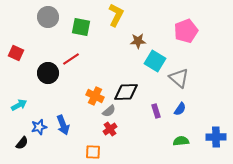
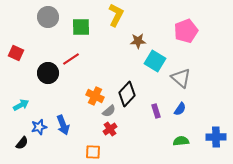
green square: rotated 12 degrees counterclockwise
gray triangle: moved 2 px right
black diamond: moved 1 px right, 2 px down; rotated 45 degrees counterclockwise
cyan arrow: moved 2 px right
